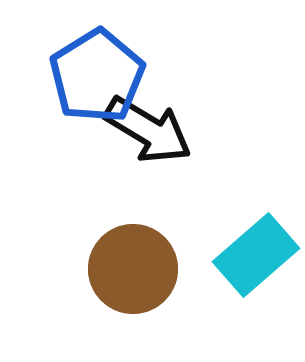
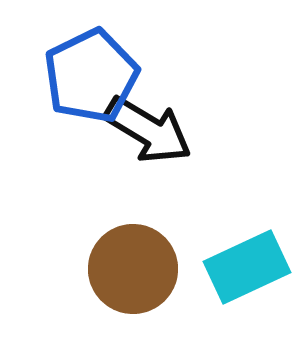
blue pentagon: moved 6 px left; rotated 6 degrees clockwise
cyan rectangle: moved 9 px left, 12 px down; rotated 16 degrees clockwise
